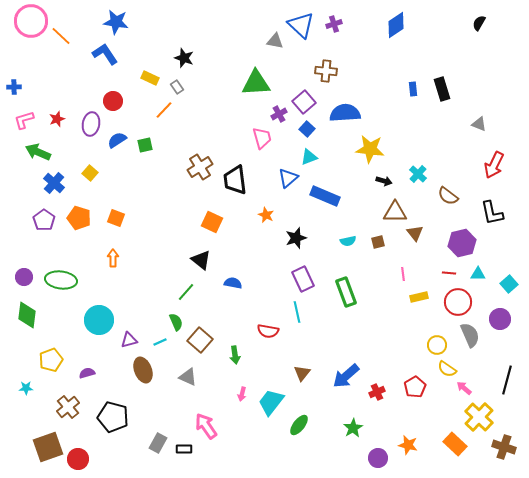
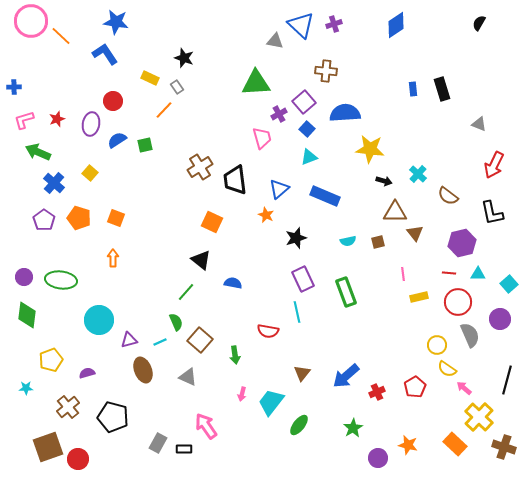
blue triangle at (288, 178): moved 9 px left, 11 px down
